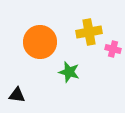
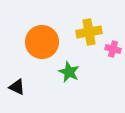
orange circle: moved 2 px right
green star: rotated 10 degrees clockwise
black triangle: moved 8 px up; rotated 18 degrees clockwise
